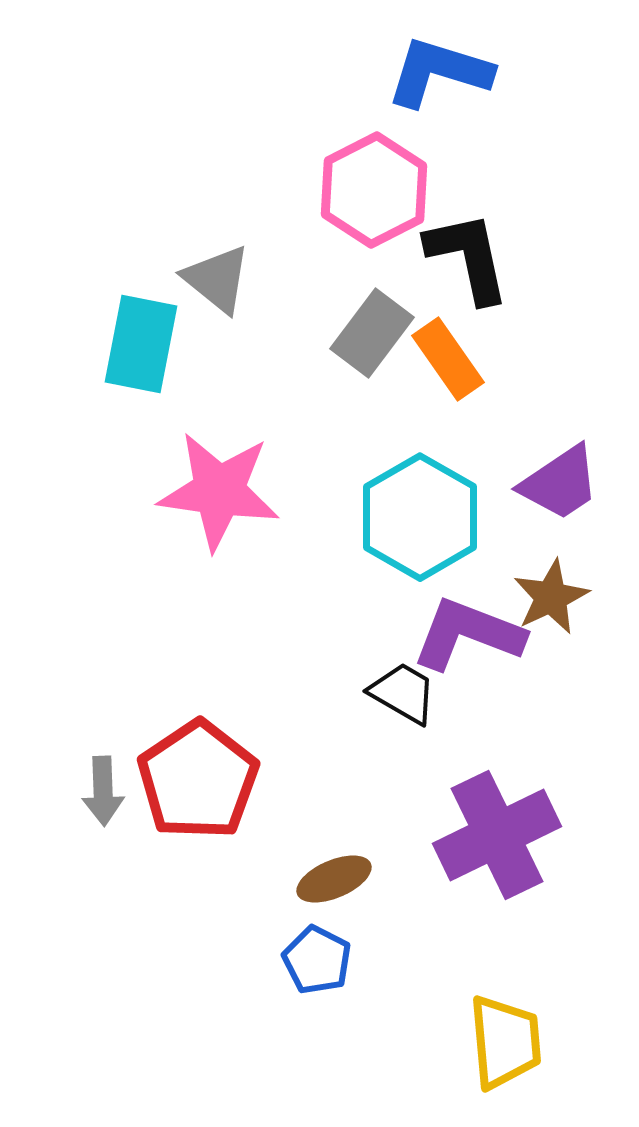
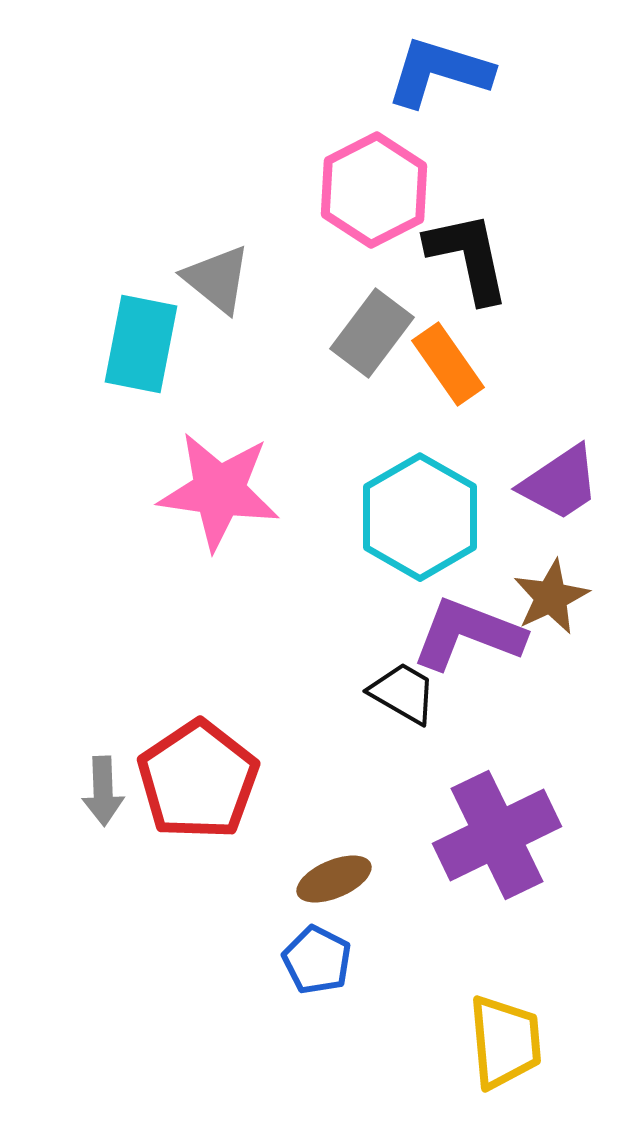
orange rectangle: moved 5 px down
